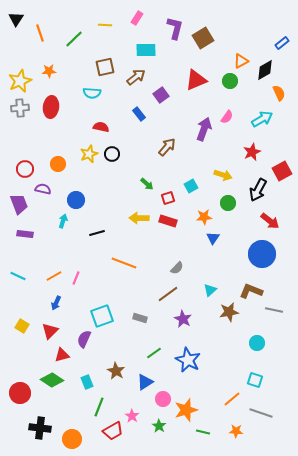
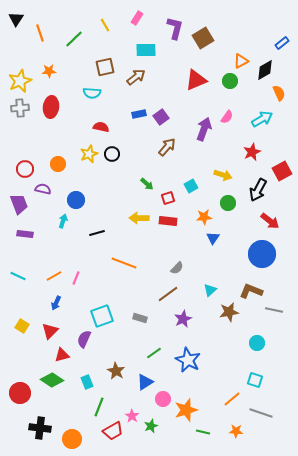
yellow line at (105, 25): rotated 56 degrees clockwise
purple square at (161, 95): moved 22 px down
blue rectangle at (139, 114): rotated 64 degrees counterclockwise
red rectangle at (168, 221): rotated 12 degrees counterclockwise
purple star at (183, 319): rotated 18 degrees clockwise
green star at (159, 426): moved 8 px left; rotated 16 degrees clockwise
